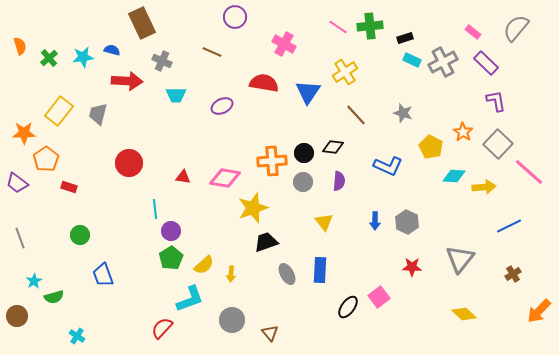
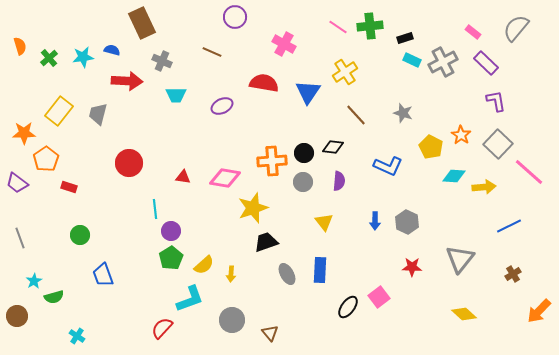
orange star at (463, 132): moved 2 px left, 3 px down
